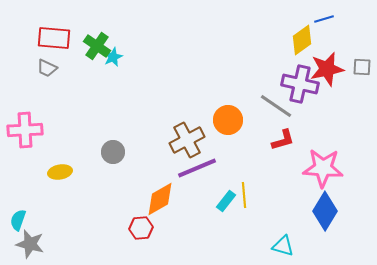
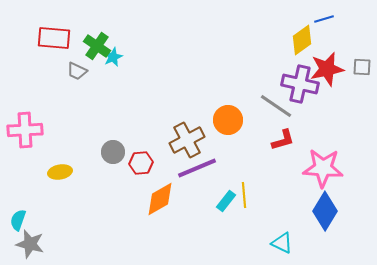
gray trapezoid: moved 30 px right, 3 px down
red hexagon: moved 65 px up
cyan triangle: moved 1 px left, 3 px up; rotated 10 degrees clockwise
